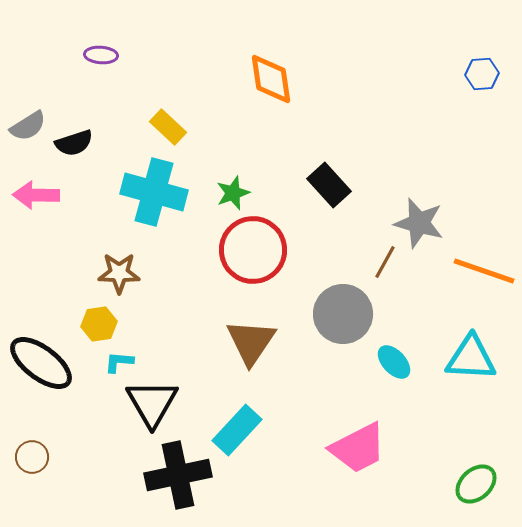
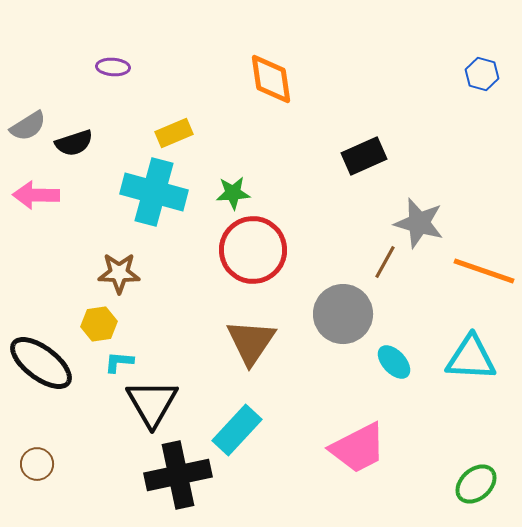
purple ellipse: moved 12 px right, 12 px down
blue hexagon: rotated 20 degrees clockwise
yellow rectangle: moved 6 px right, 6 px down; rotated 66 degrees counterclockwise
black rectangle: moved 35 px right, 29 px up; rotated 72 degrees counterclockwise
green star: rotated 16 degrees clockwise
brown circle: moved 5 px right, 7 px down
